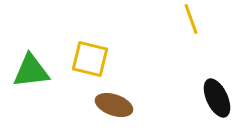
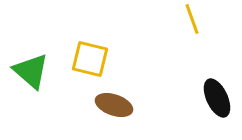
yellow line: moved 1 px right
green triangle: rotated 48 degrees clockwise
